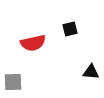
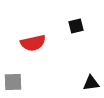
black square: moved 6 px right, 3 px up
black triangle: moved 11 px down; rotated 12 degrees counterclockwise
